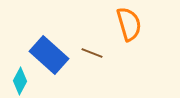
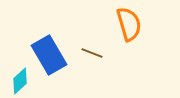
blue rectangle: rotated 18 degrees clockwise
cyan diamond: rotated 20 degrees clockwise
